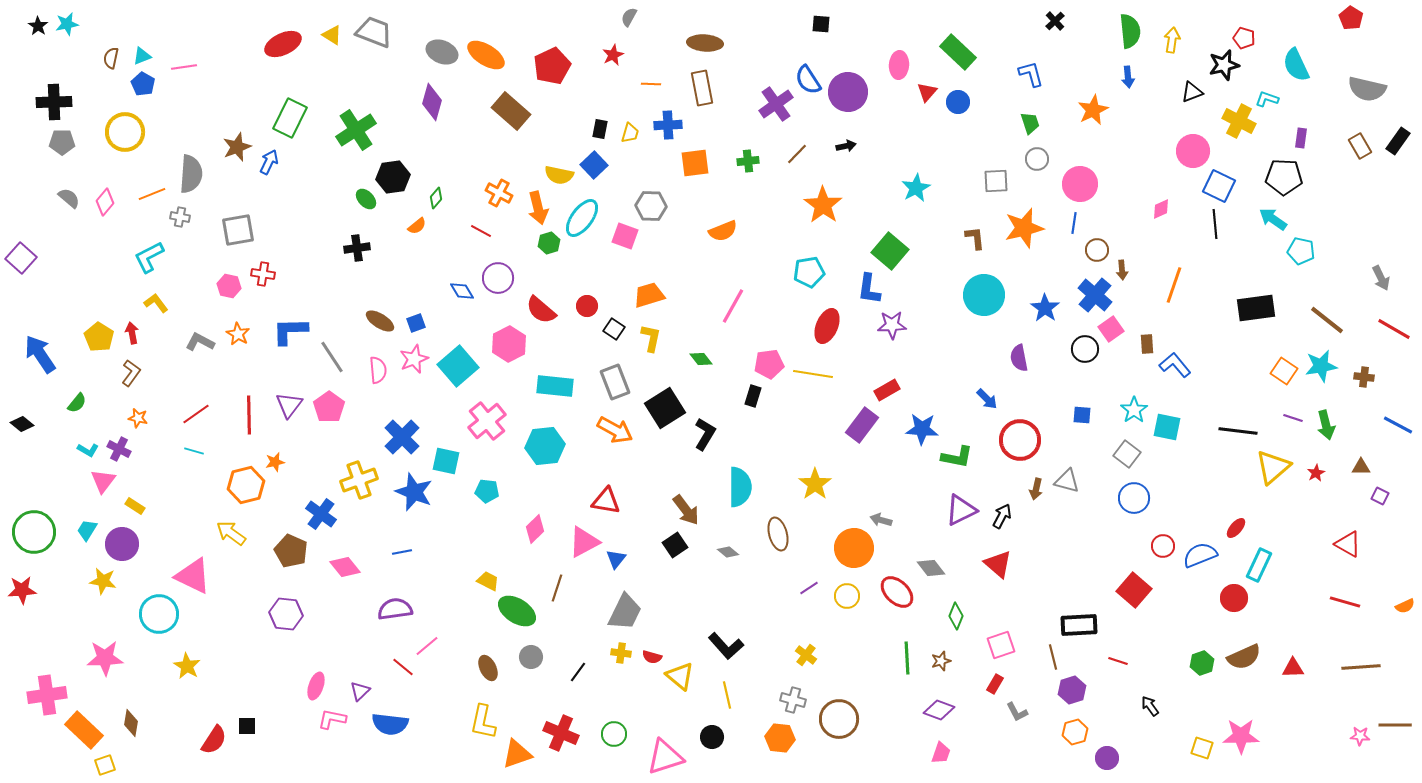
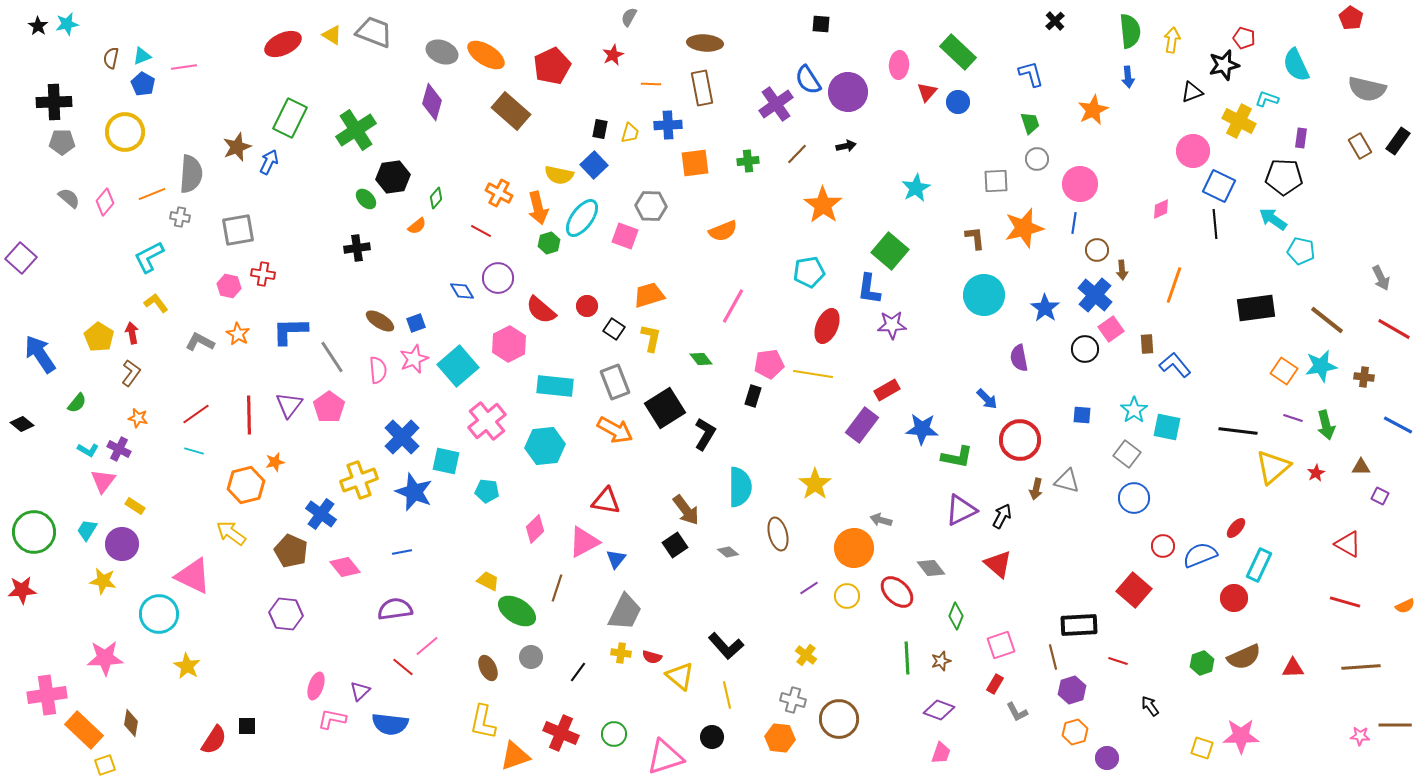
orange triangle at (517, 754): moved 2 px left, 2 px down
